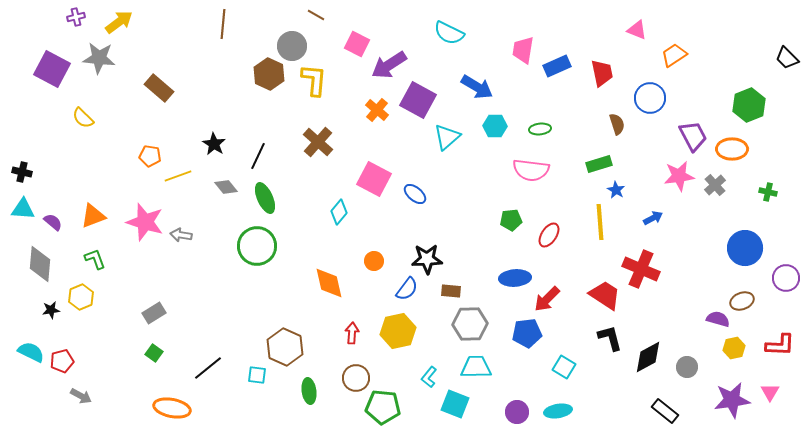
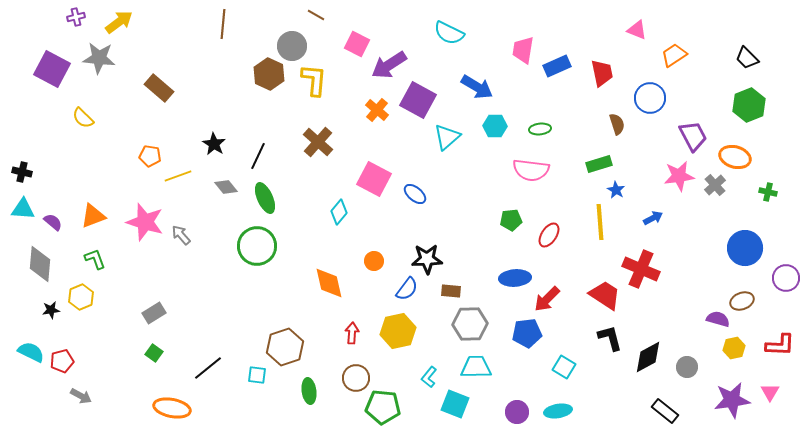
black trapezoid at (787, 58): moved 40 px left
orange ellipse at (732, 149): moved 3 px right, 8 px down; rotated 16 degrees clockwise
gray arrow at (181, 235): rotated 40 degrees clockwise
brown hexagon at (285, 347): rotated 18 degrees clockwise
